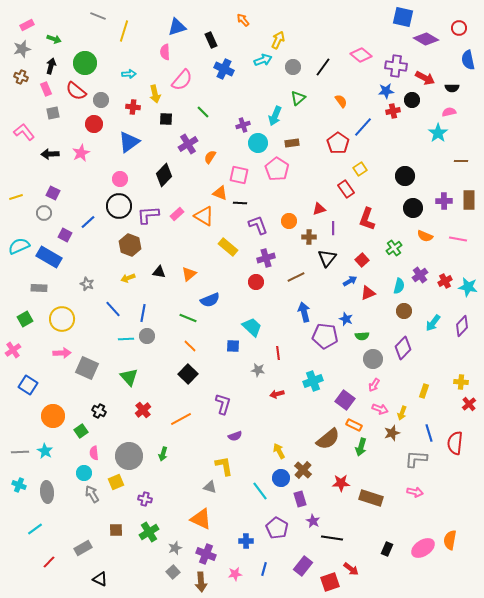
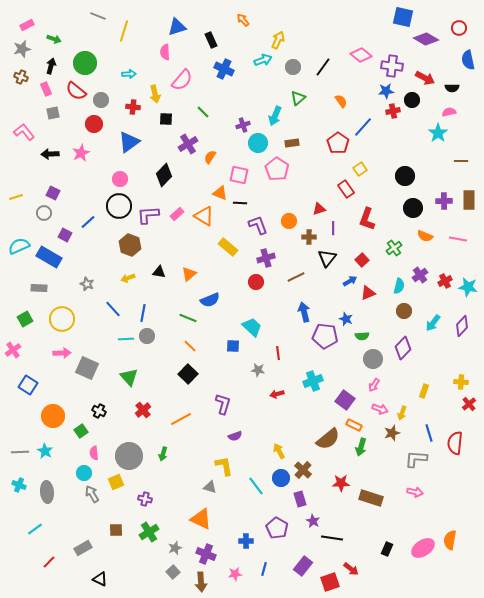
purple cross at (396, 66): moved 4 px left
cyan line at (260, 491): moved 4 px left, 5 px up
